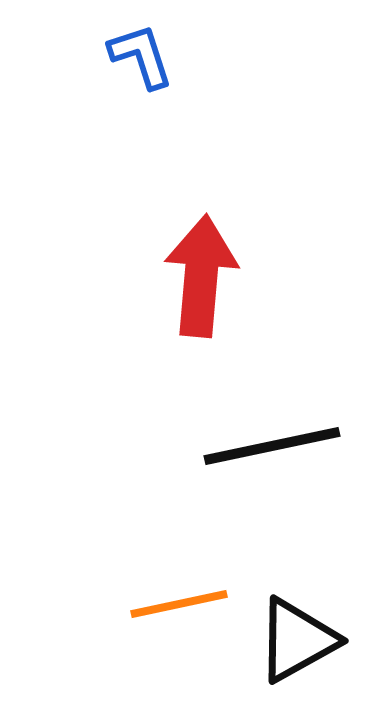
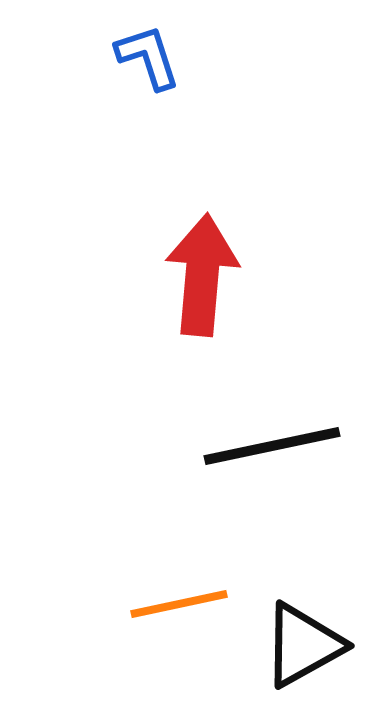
blue L-shape: moved 7 px right, 1 px down
red arrow: moved 1 px right, 1 px up
black triangle: moved 6 px right, 5 px down
